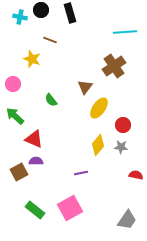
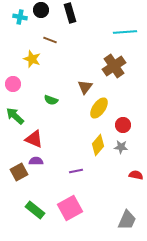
green semicircle: rotated 32 degrees counterclockwise
purple line: moved 5 px left, 2 px up
gray trapezoid: rotated 10 degrees counterclockwise
